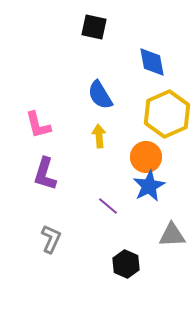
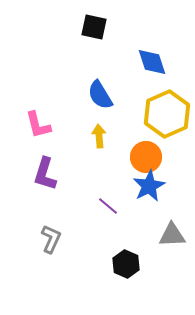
blue diamond: rotated 8 degrees counterclockwise
